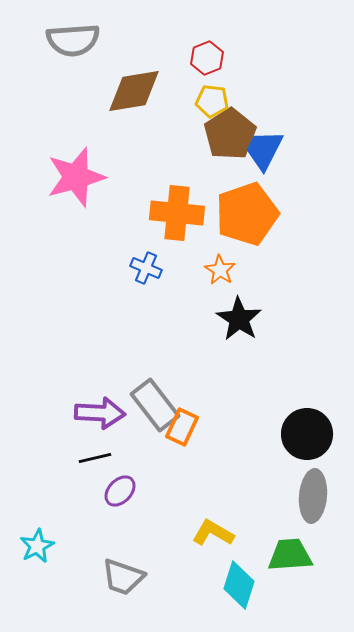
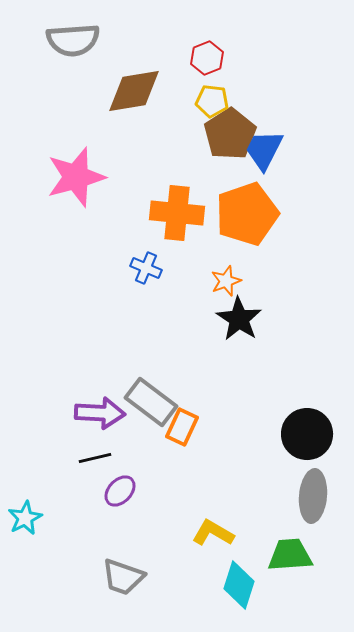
orange star: moved 6 px right, 11 px down; rotated 20 degrees clockwise
gray rectangle: moved 4 px left, 3 px up; rotated 15 degrees counterclockwise
cyan star: moved 12 px left, 28 px up
